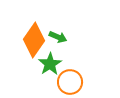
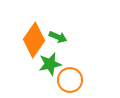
green star: rotated 20 degrees clockwise
orange circle: moved 2 px up
